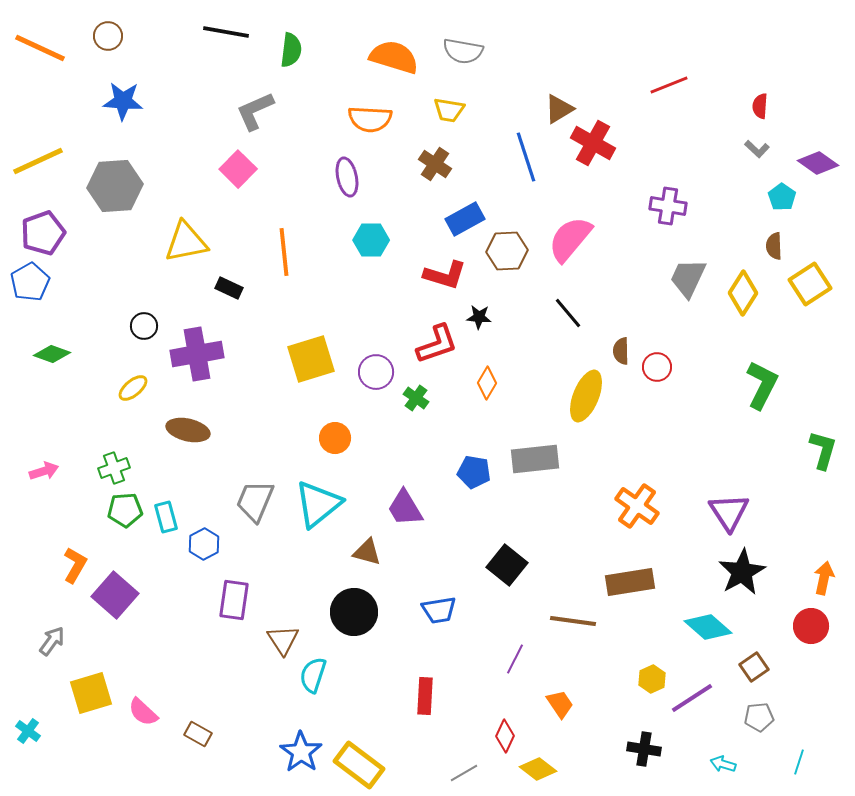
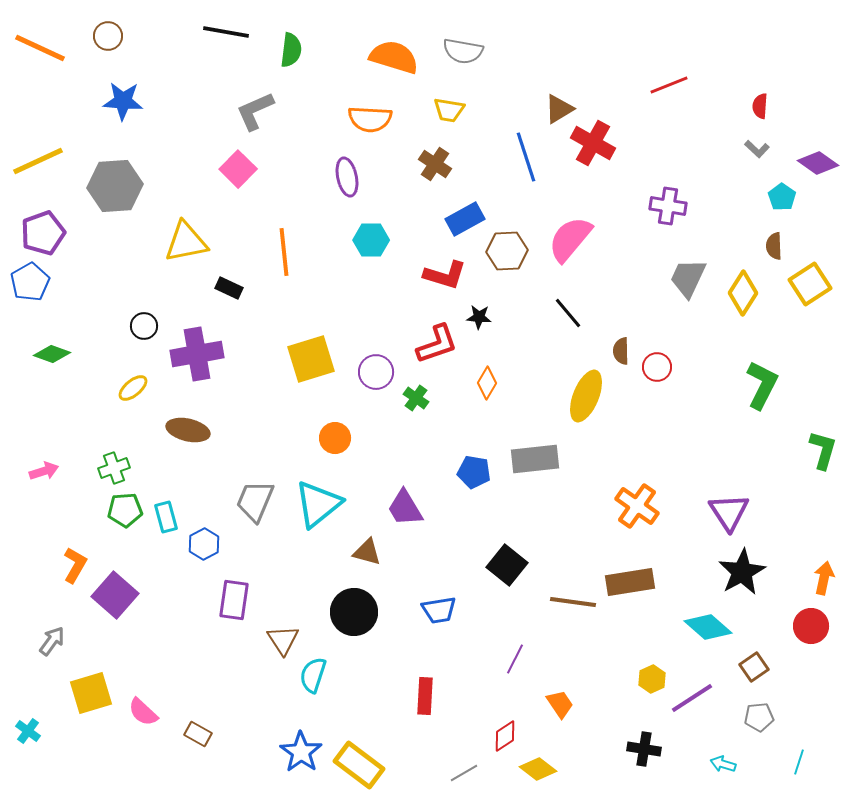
brown line at (573, 621): moved 19 px up
red diamond at (505, 736): rotated 32 degrees clockwise
